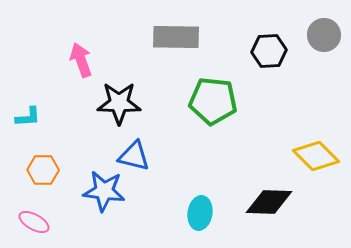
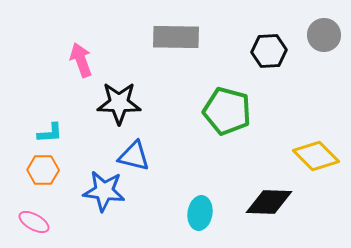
green pentagon: moved 14 px right, 10 px down; rotated 9 degrees clockwise
cyan L-shape: moved 22 px right, 16 px down
